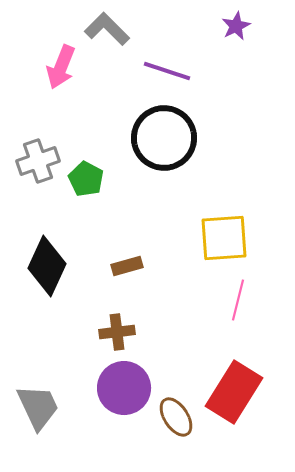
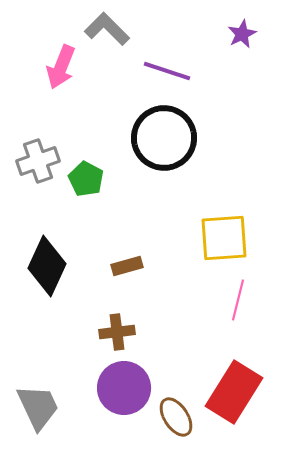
purple star: moved 6 px right, 8 px down
